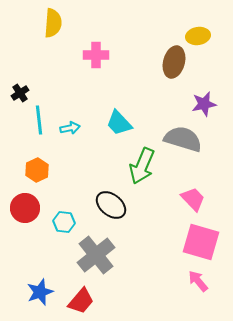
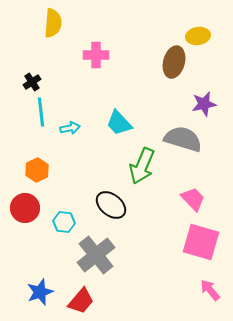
black cross: moved 12 px right, 11 px up
cyan line: moved 2 px right, 8 px up
pink arrow: moved 12 px right, 9 px down
